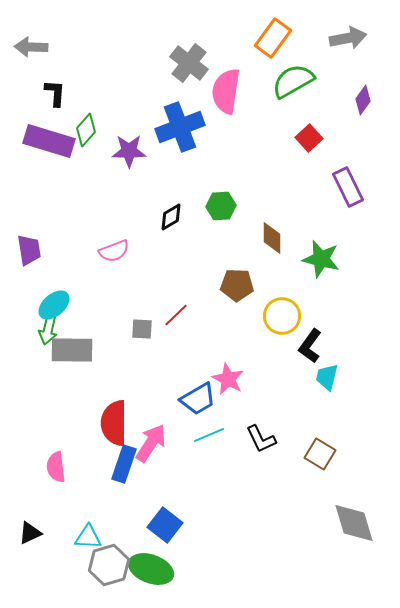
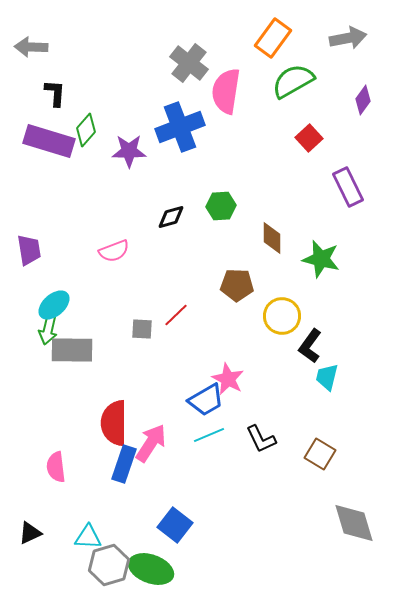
black diamond at (171, 217): rotated 16 degrees clockwise
blue trapezoid at (198, 399): moved 8 px right, 1 px down
blue square at (165, 525): moved 10 px right
